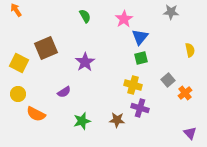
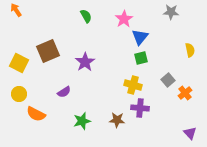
green semicircle: moved 1 px right
brown square: moved 2 px right, 3 px down
yellow circle: moved 1 px right
purple cross: rotated 12 degrees counterclockwise
